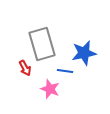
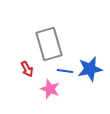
gray rectangle: moved 7 px right
blue star: moved 6 px right, 16 px down
red arrow: moved 2 px right, 1 px down
